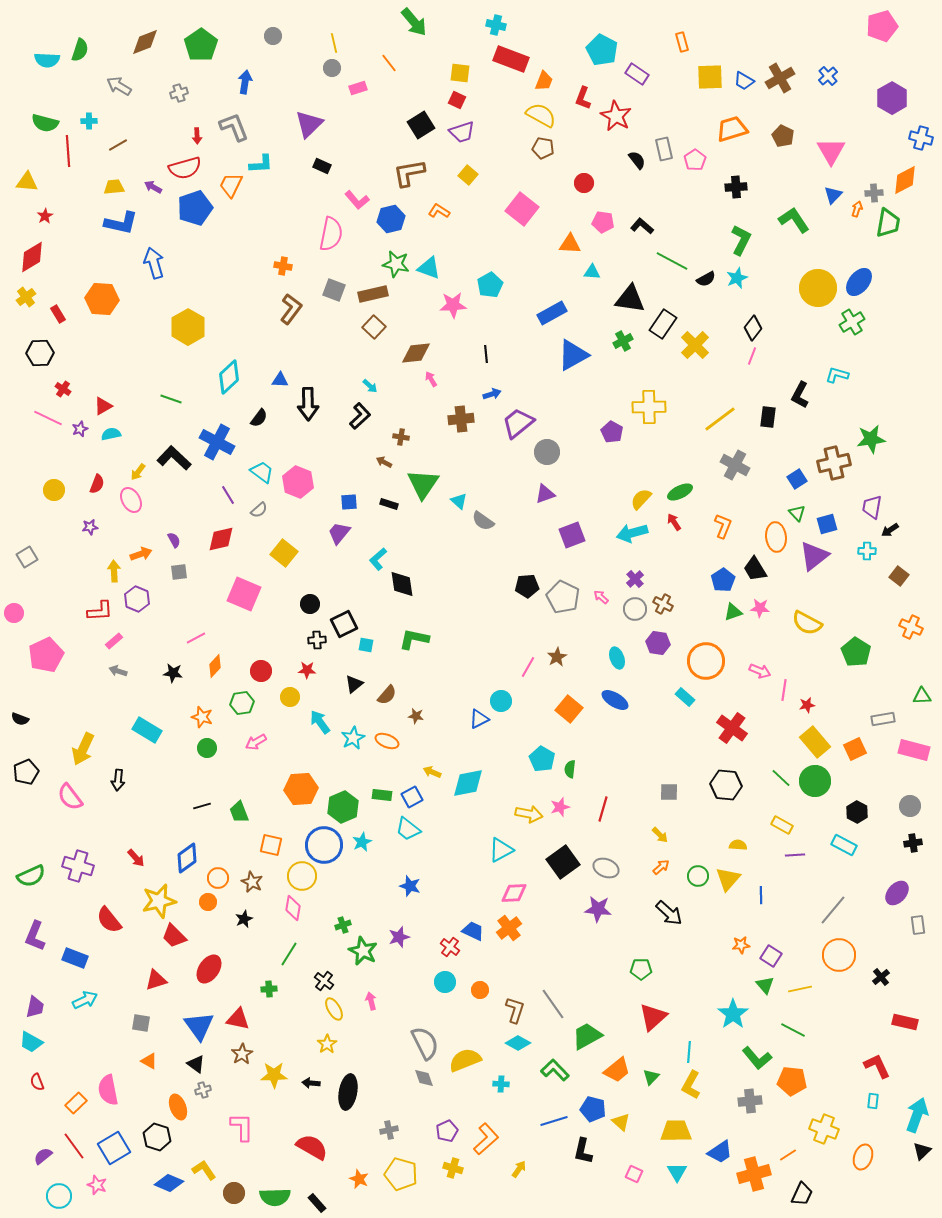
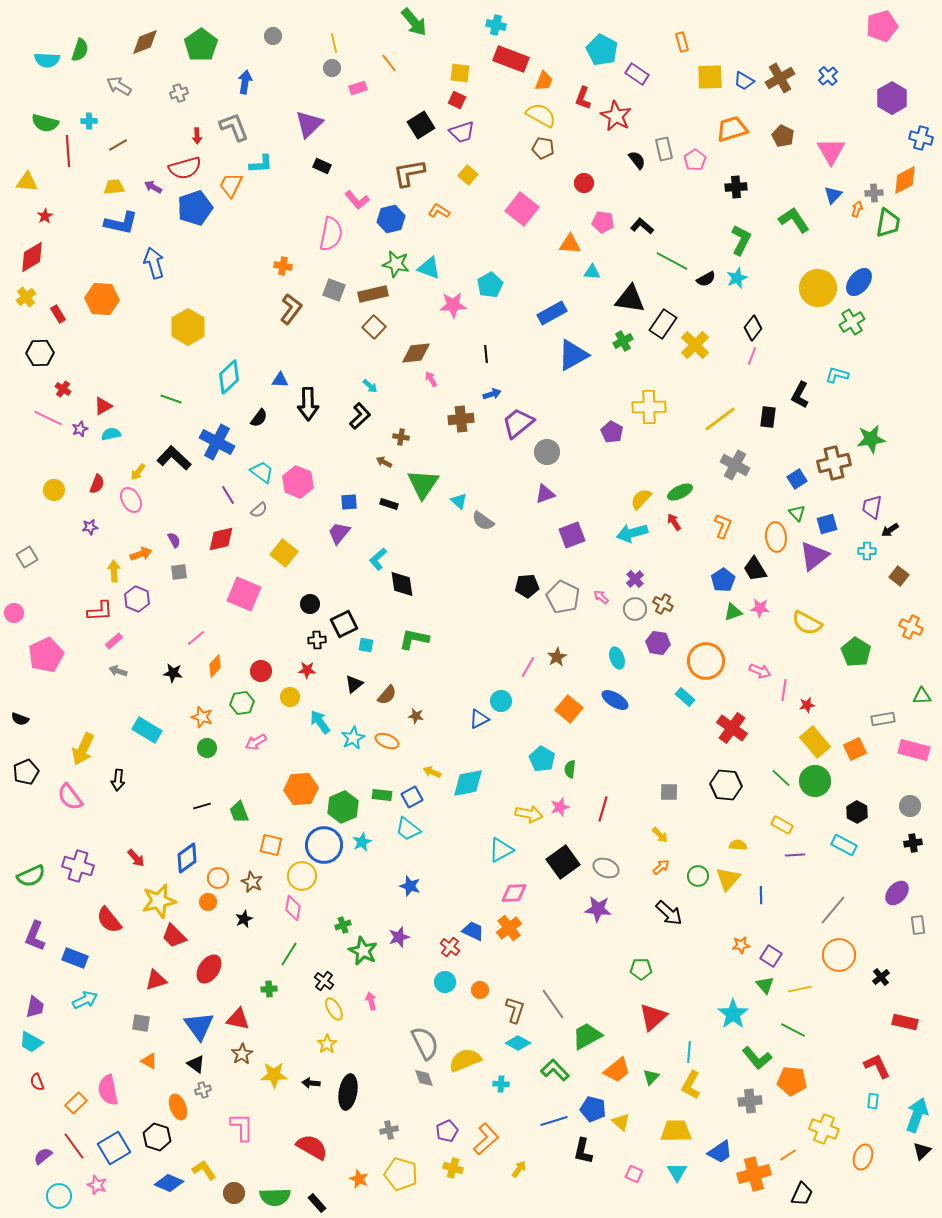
pink line at (196, 638): rotated 12 degrees counterclockwise
